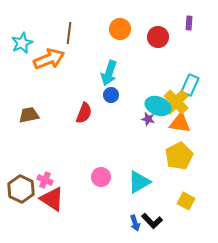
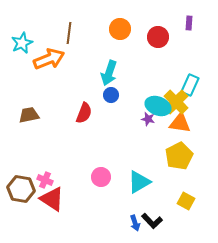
brown hexagon: rotated 16 degrees counterclockwise
